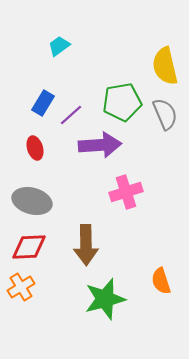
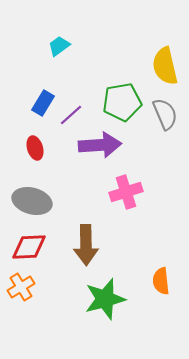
orange semicircle: rotated 12 degrees clockwise
